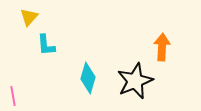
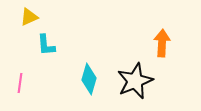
yellow triangle: rotated 24 degrees clockwise
orange arrow: moved 4 px up
cyan diamond: moved 1 px right, 1 px down
pink line: moved 7 px right, 13 px up; rotated 18 degrees clockwise
